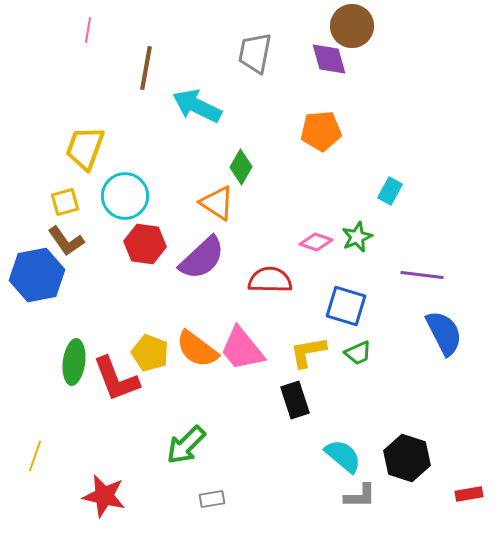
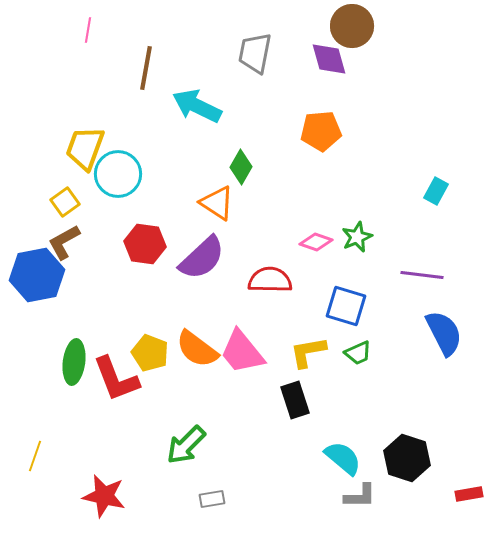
cyan rectangle: moved 46 px right
cyan circle: moved 7 px left, 22 px up
yellow square: rotated 20 degrees counterclockwise
brown L-shape: moved 2 px left, 1 px down; rotated 96 degrees clockwise
pink trapezoid: moved 3 px down
cyan semicircle: moved 2 px down
